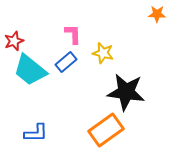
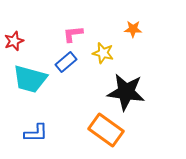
orange star: moved 24 px left, 15 px down
pink L-shape: rotated 95 degrees counterclockwise
cyan trapezoid: moved 9 px down; rotated 24 degrees counterclockwise
orange rectangle: rotated 72 degrees clockwise
